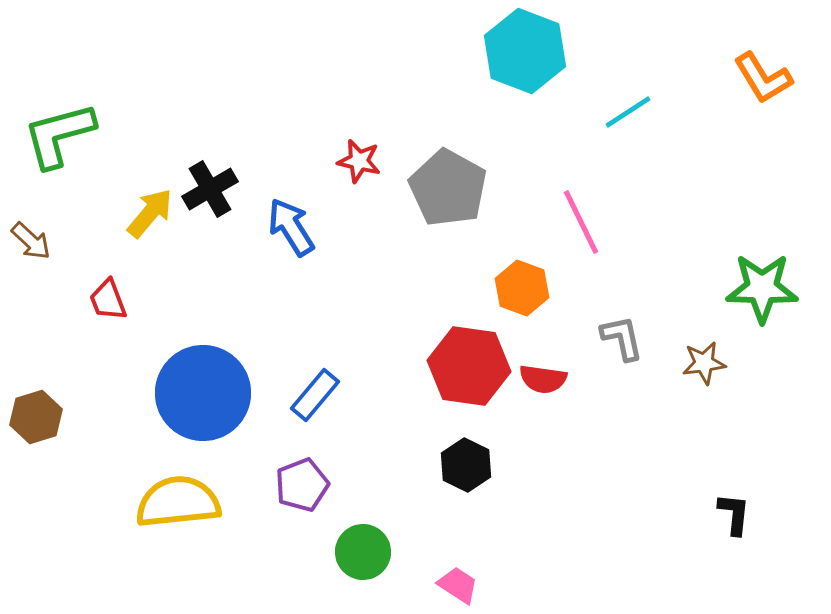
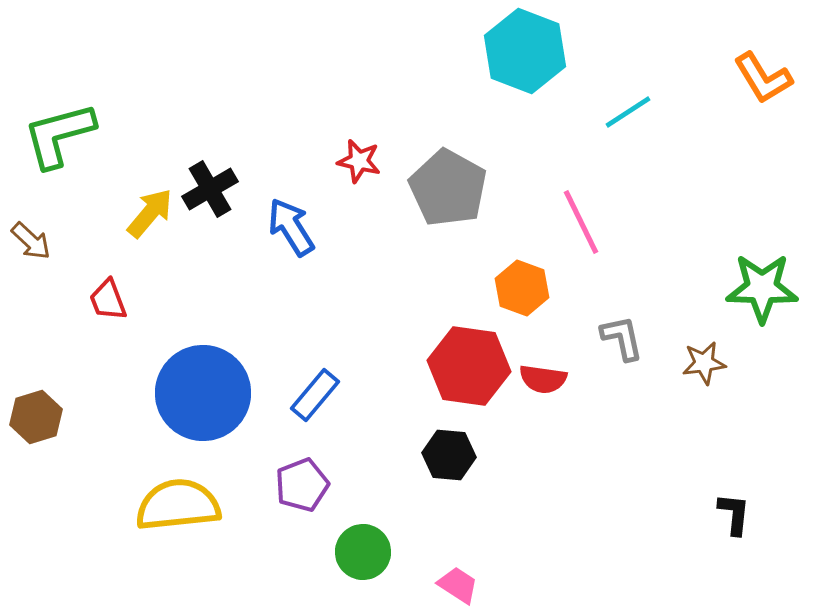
black hexagon: moved 17 px left, 10 px up; rotated 21 degrees counterclockwise
yellow semicircle: moved 3 px down
